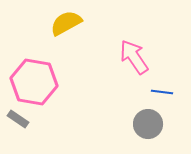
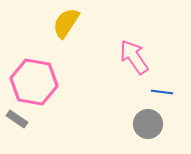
yellow semicircle: rotated 28 degrees counterclockwise
gray rectangle: moved 1 px left
